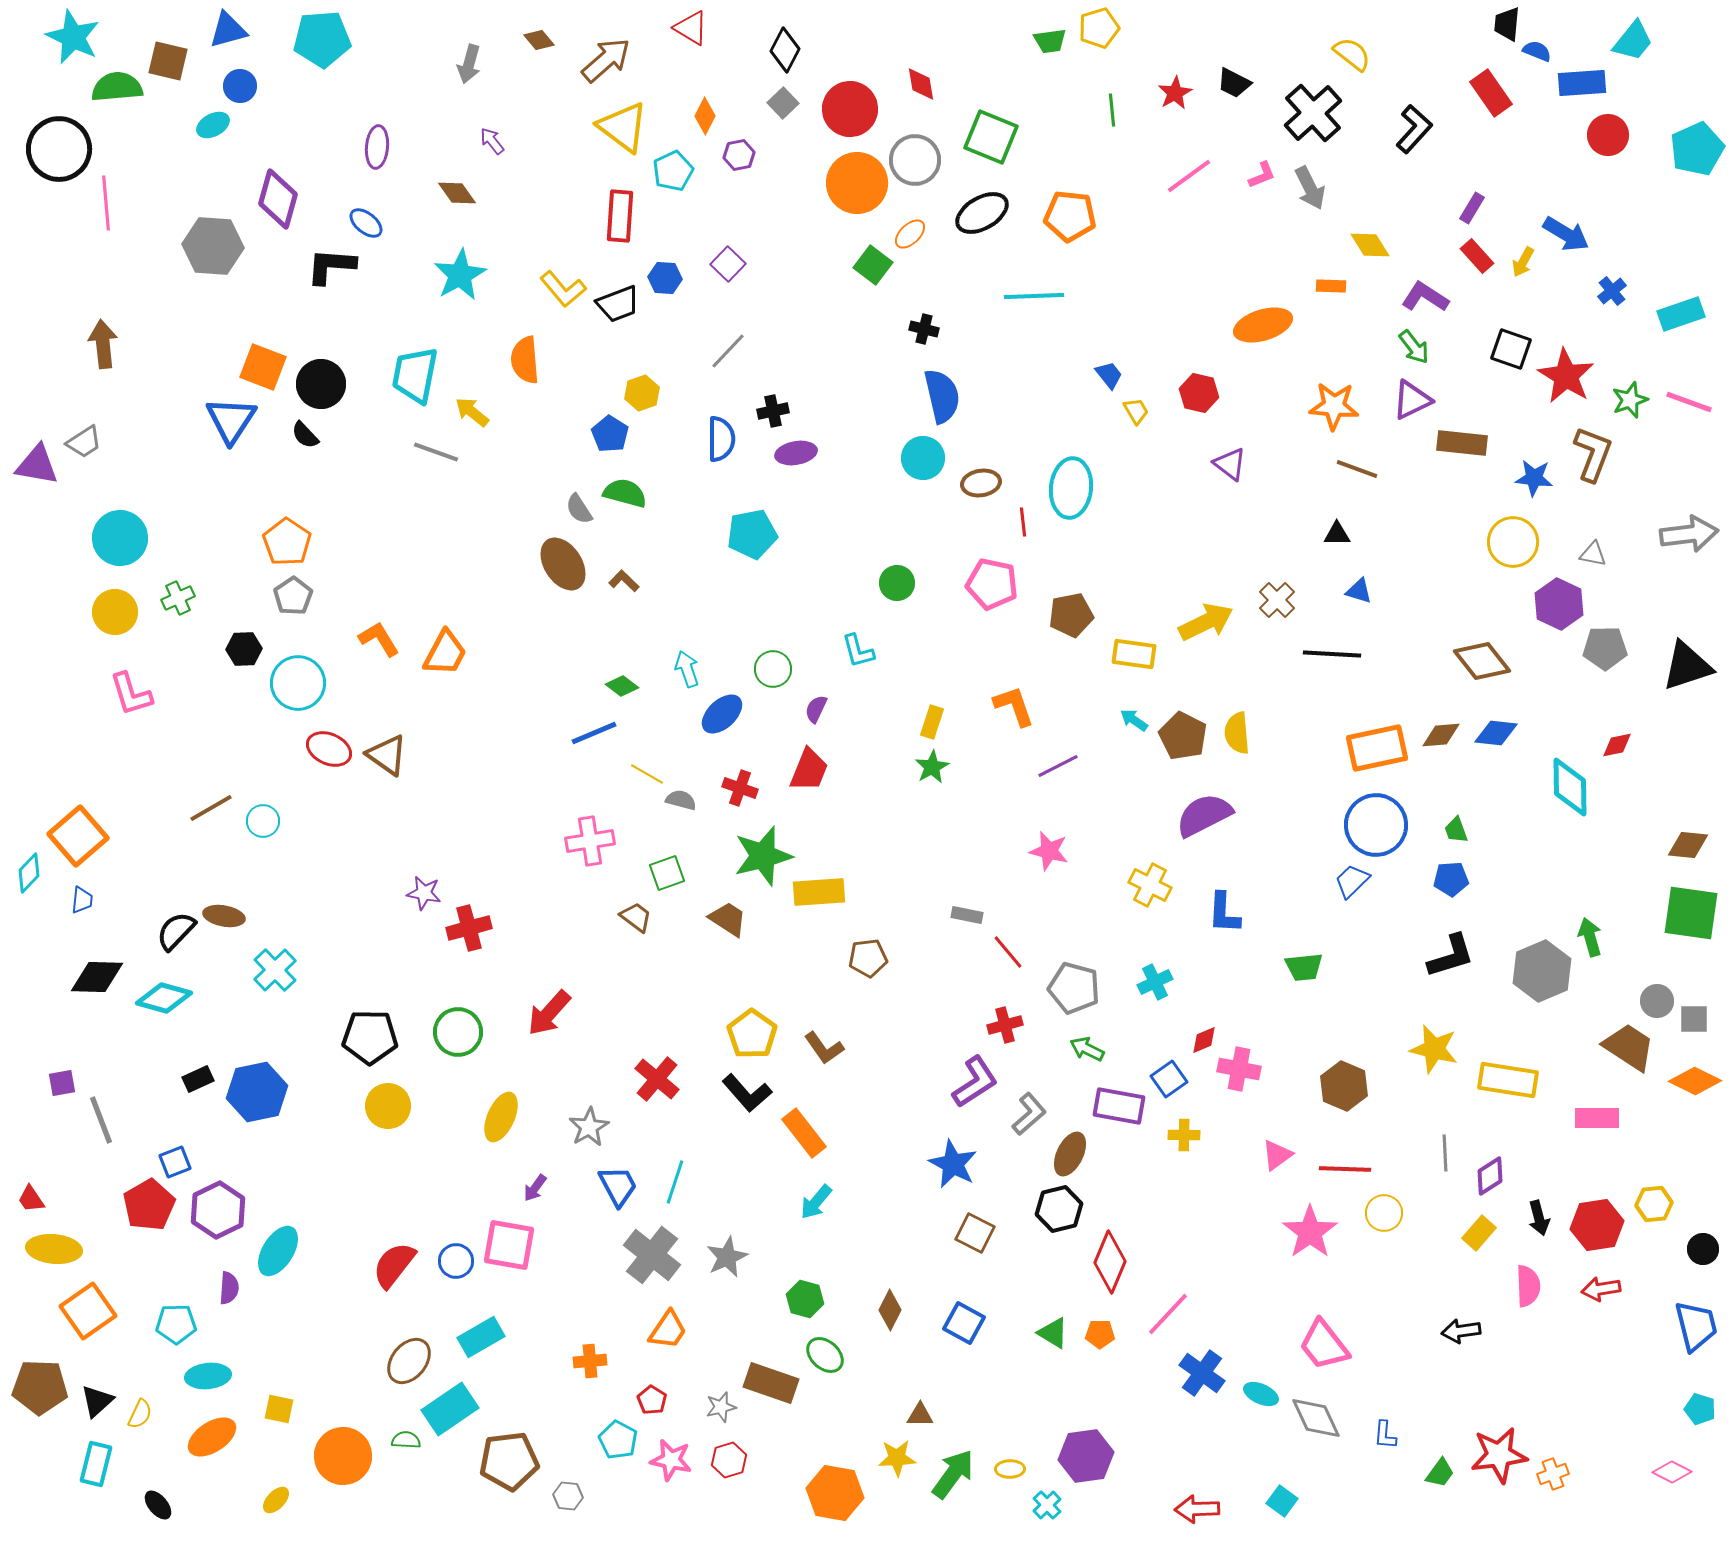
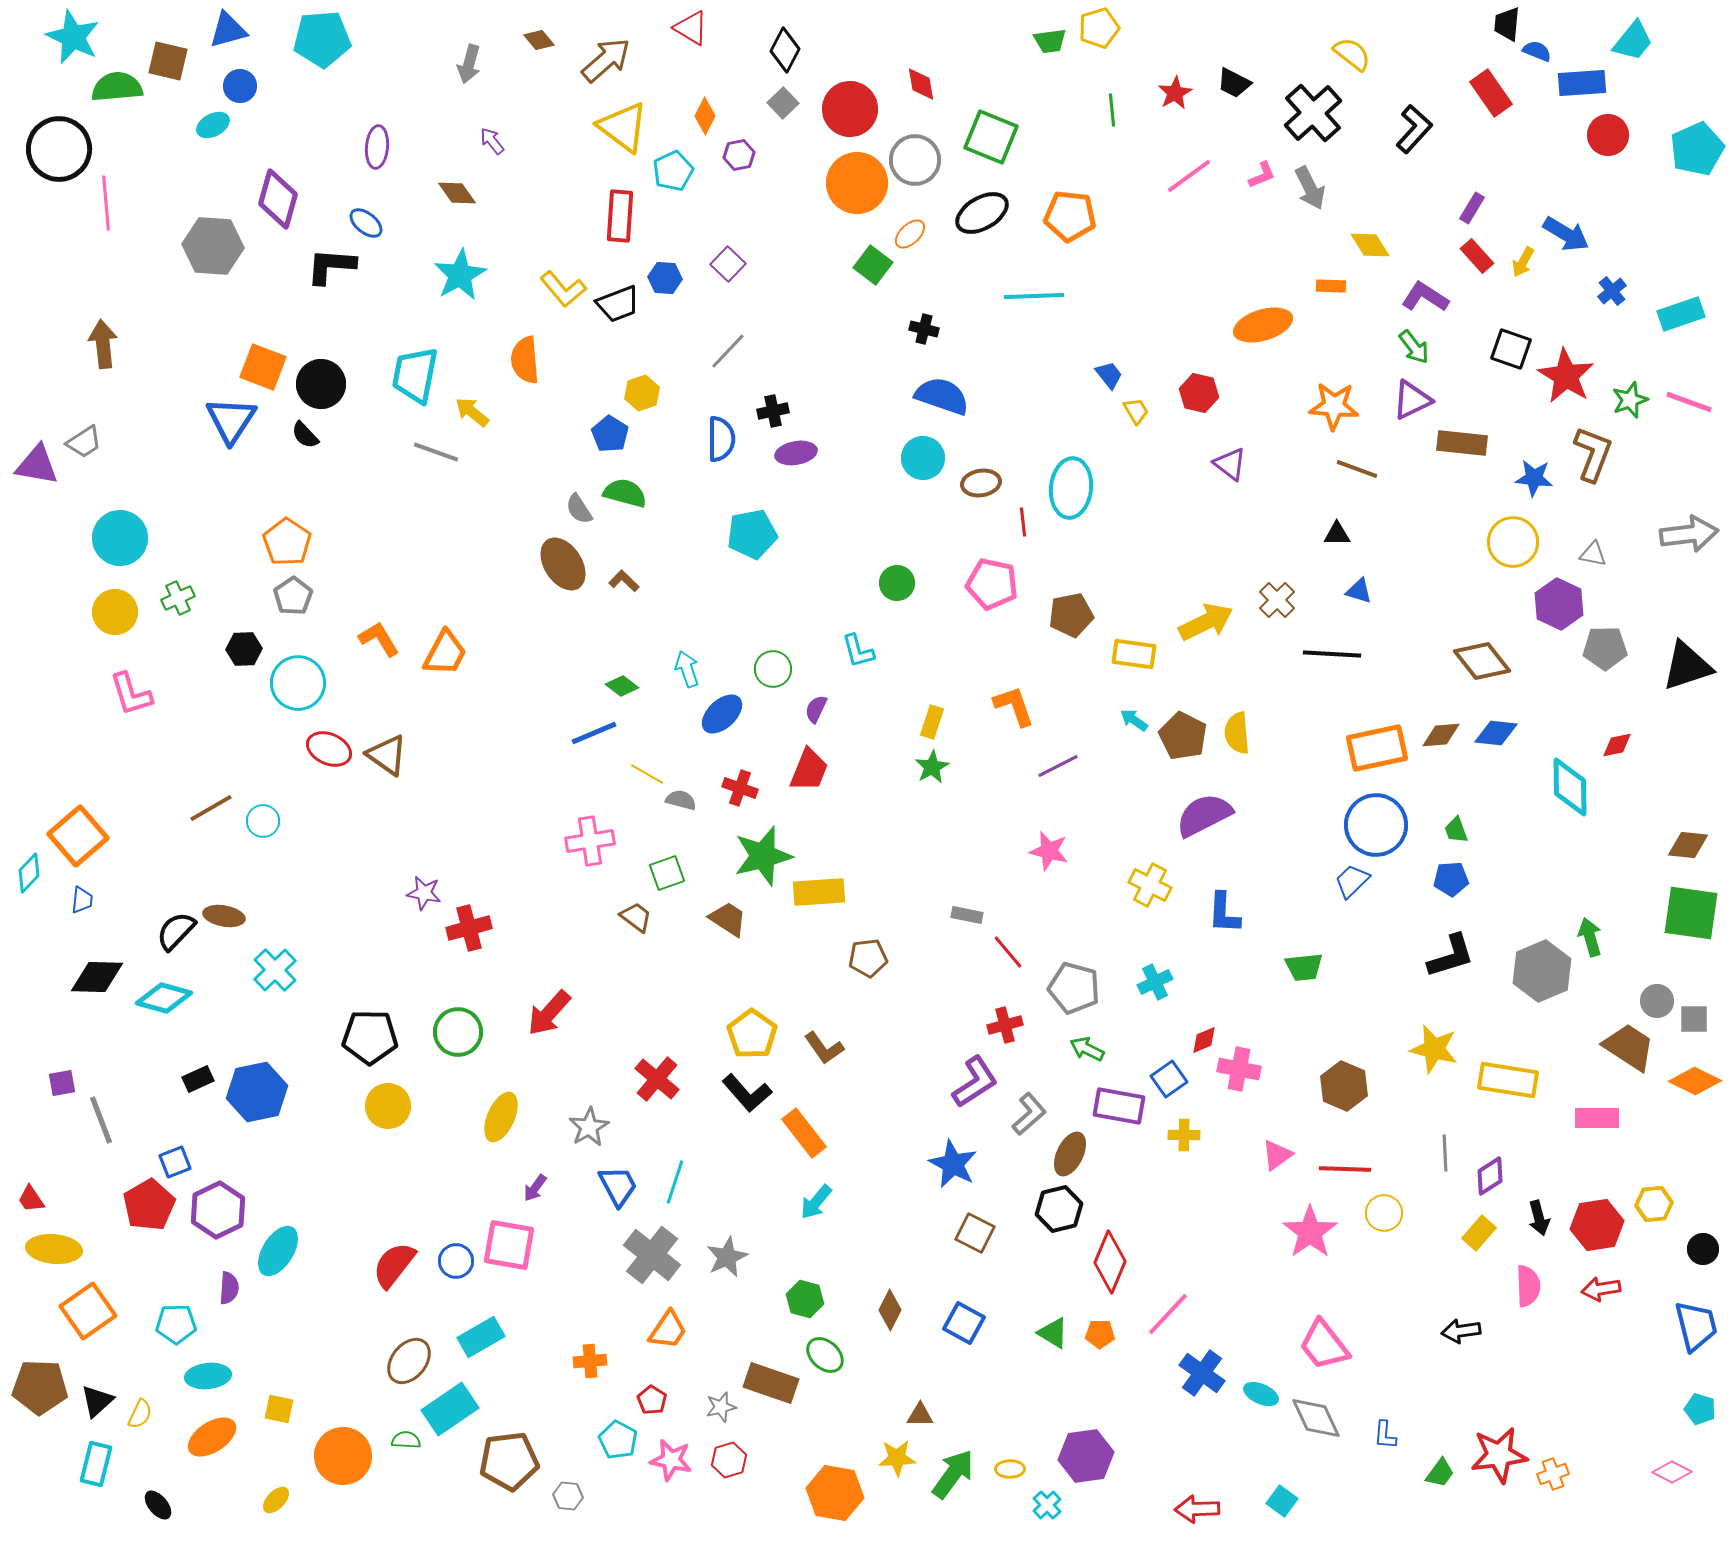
blue semicircle at (942, 396): rotated 58 degrees counterclockwise
